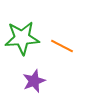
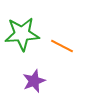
green star: moved 4 px up
